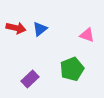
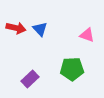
blue triangle: rotated 35 degrees counterclockwise
green pentagon: rotated 20 degrees clockwise
